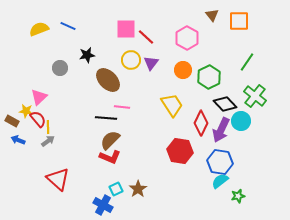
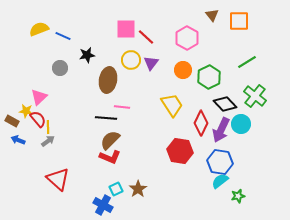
blue line: moved 5 px left, 10 px down
green line: rotated 24 degrees clockwise
brown ellipse: rotated 55 degrees clockwise
cyan circle: moved 3 px down
